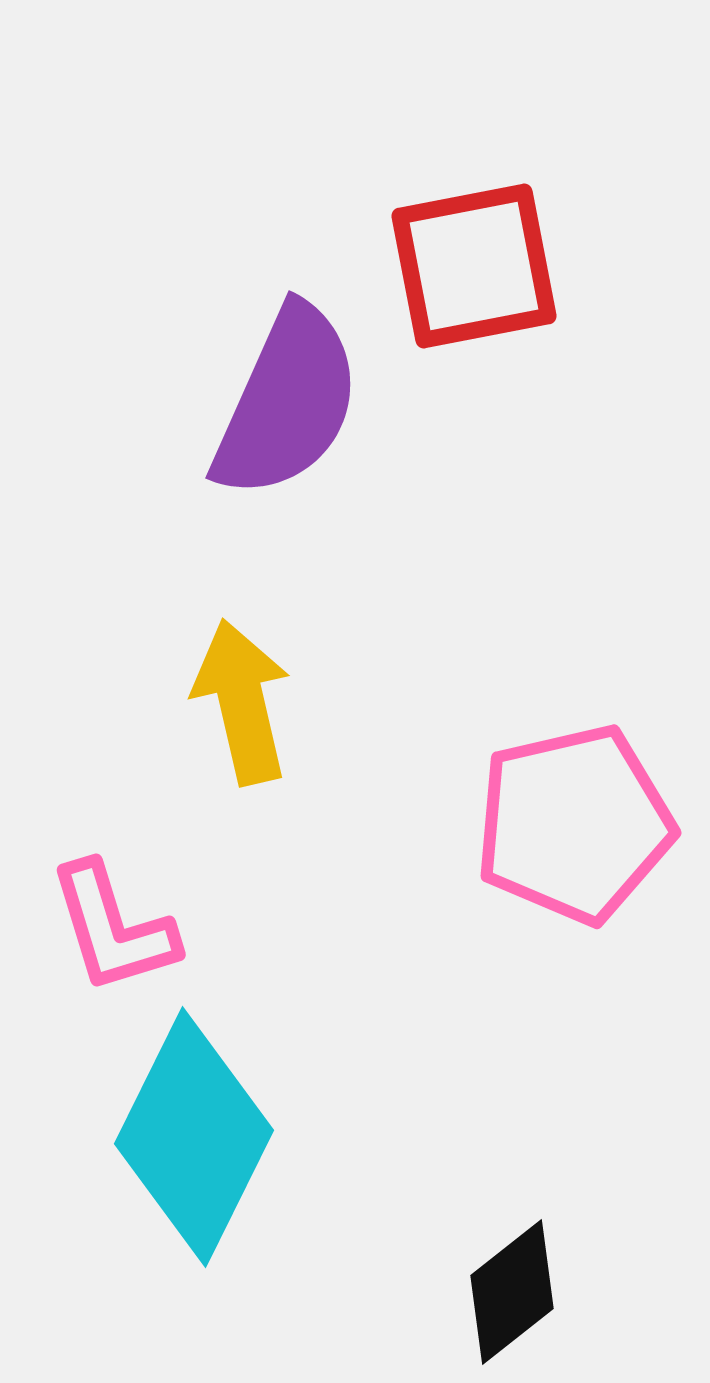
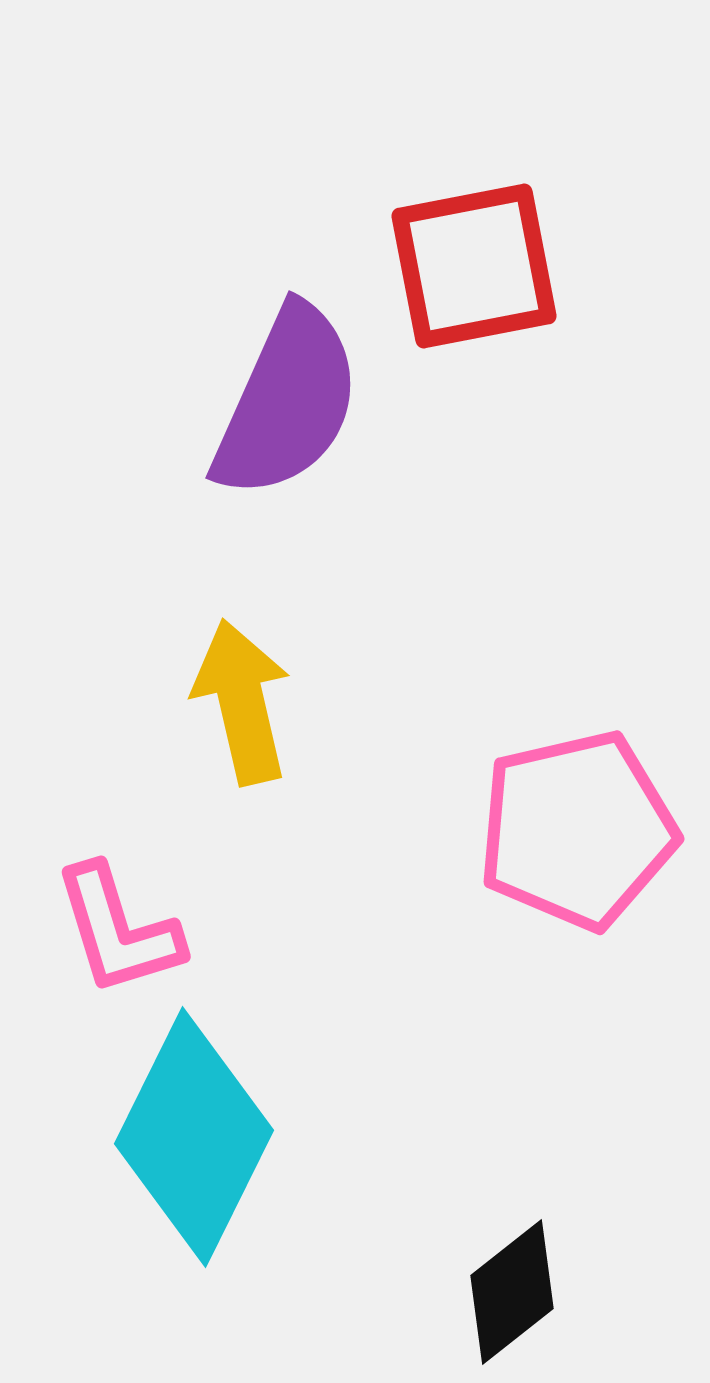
pink pentagon: moved 3 px right, 6 px down
pink L-shape: moved 5 px right, 2 px down
